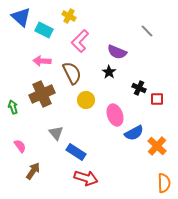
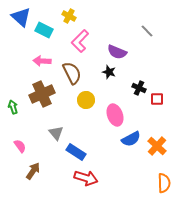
black star: rotated 16 degrees counterclockwise
blue semicircle: moved 3 px left, 6 px down
